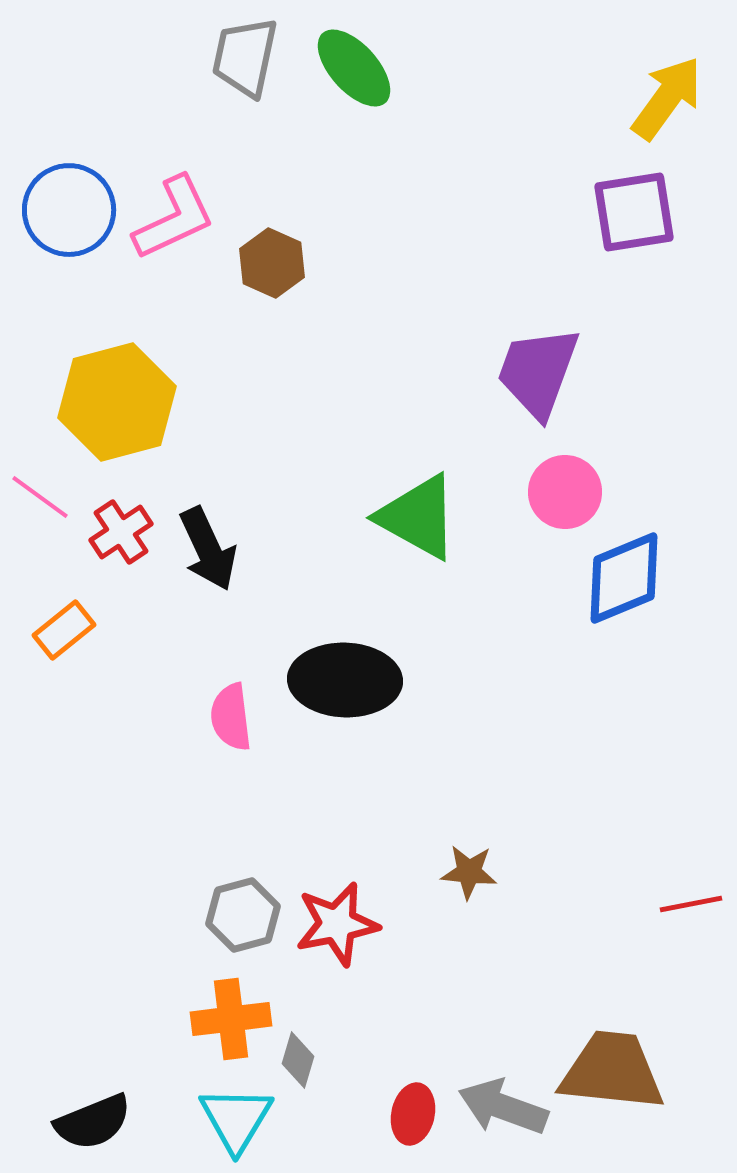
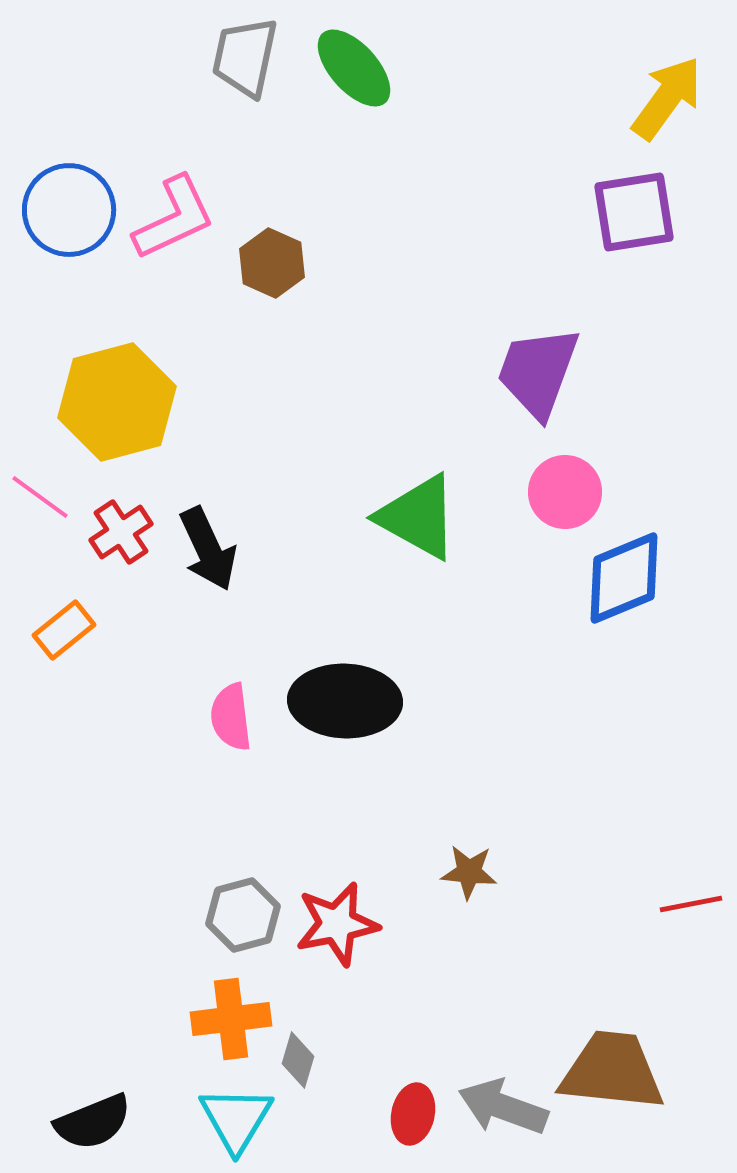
black ellipse: moved 21 px down
